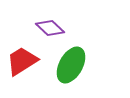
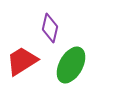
purple diamond: rotated 60 degrees clockwise
